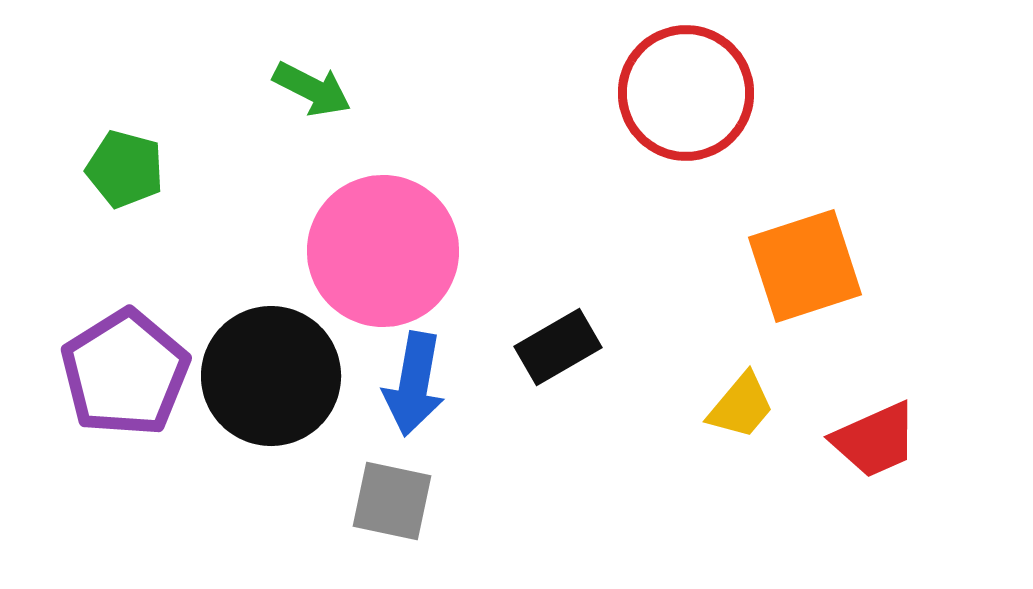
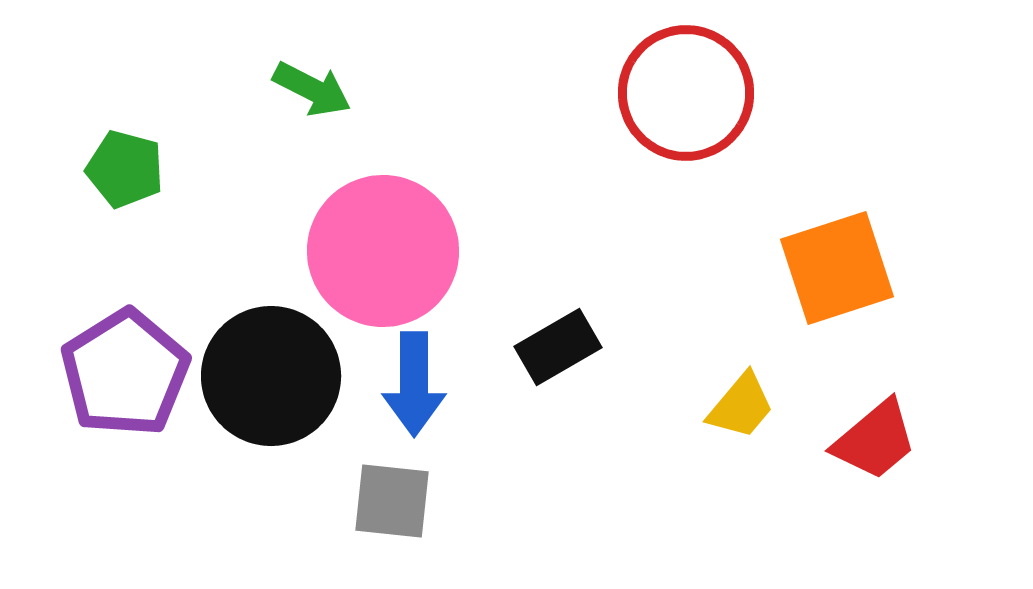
orange square: moved 32 px right, 2 px down
blue arrow: rotated 10 degrees counterclockwise
red trapezoid: rotated 16 degrees counterclockwise
gray square: rotated 6 degrees counterclockwise
